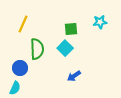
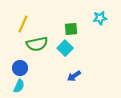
cyan star: moved 4 px up
green semicircle: moved 5 px up; rotated 80 degrees clockwise
cyan semicircle: moved 4 px right, 2 px up
